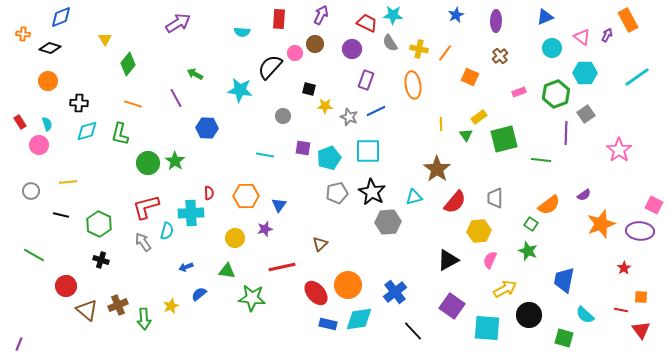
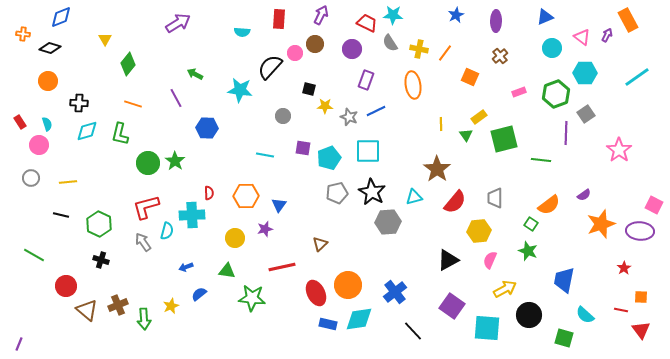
gray circle at (31, 191): moved 13 px up
cyan cross at (191, 213): moved 1 px right, 2 px down
red ellipse at (316, 293): rotated 15 degrees clockwise
